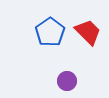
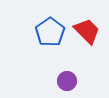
red trapezoid: moved 1 px left, 1 px up
